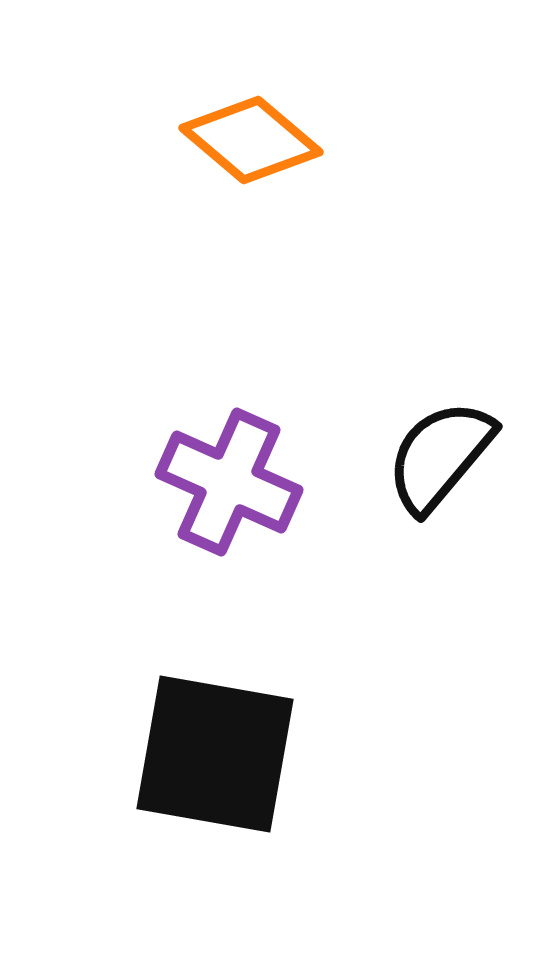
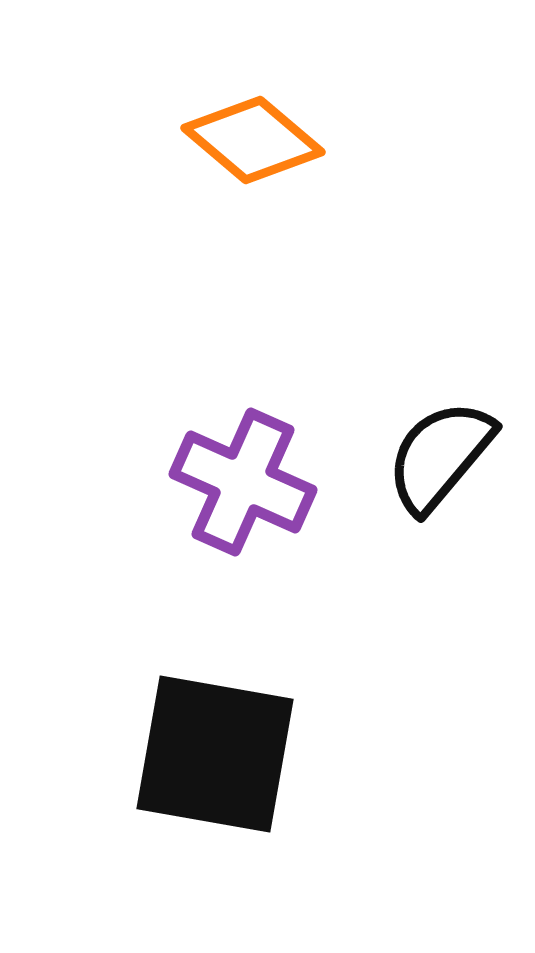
orange diamond: moved 2 px right
purple cross: moved 14 px right
